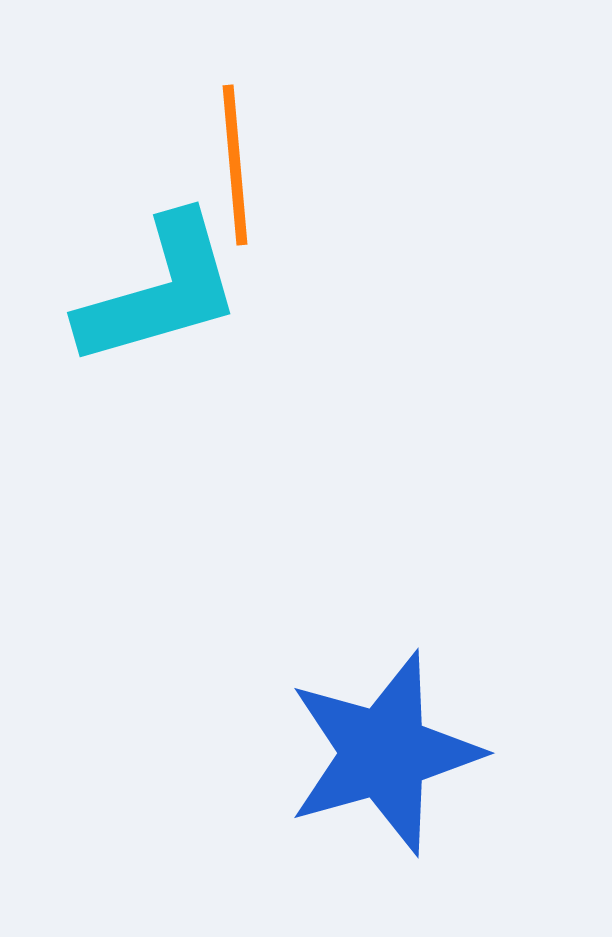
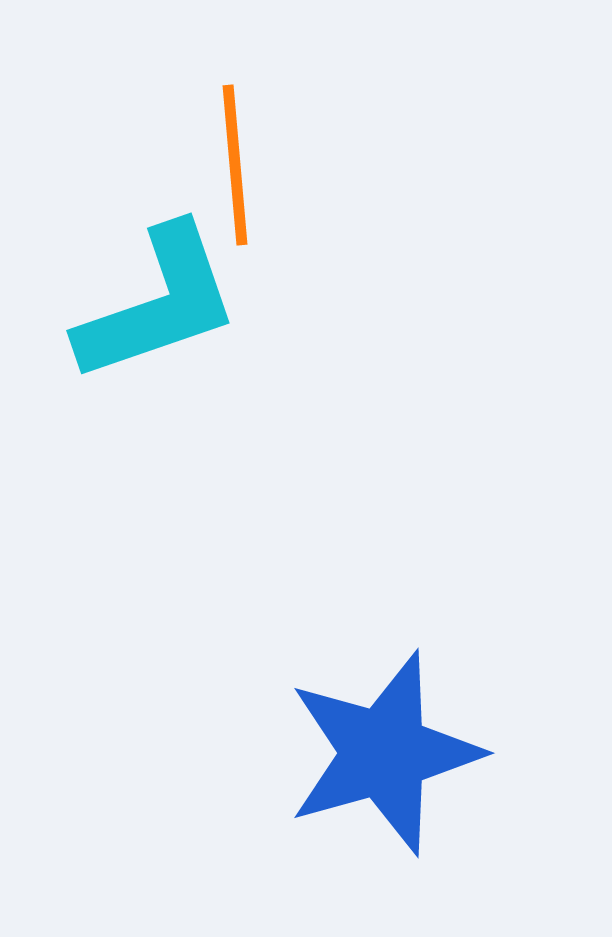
cyan L-shape: moved 2 px left, 13 px down; rotated 3 degrees counterclockwise
